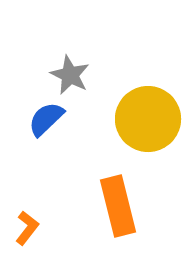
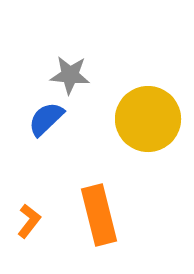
gray star: rotated 21 degrees counterclockwise
orange rectangle: moved 19 px left, 9 px down
orange L-shape: moved 2 px right, 7 px up
